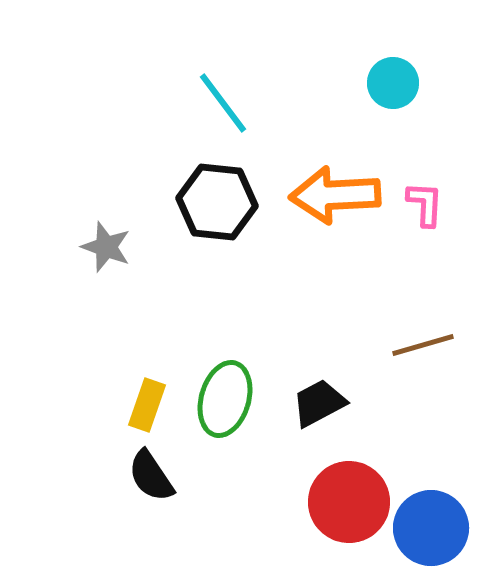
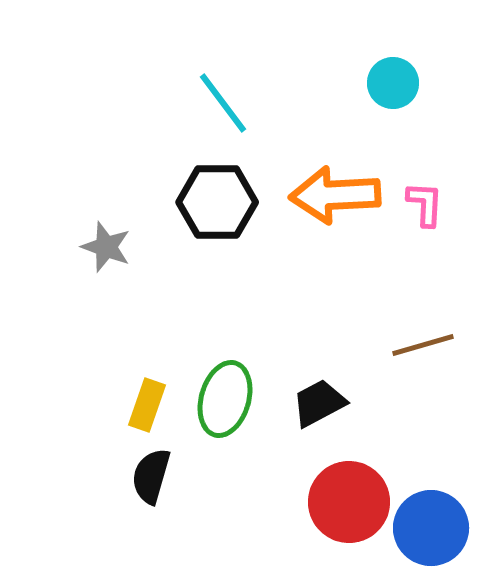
black hexagon: rotated 6 degrees counterclockwise
black semicircle: rotated 50 degrees clockwise
